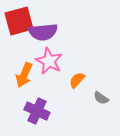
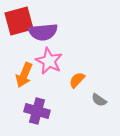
gray semicircle: moved 2 px left, 2 px down
purple cross: rotated 10 degrees counterclockwise
